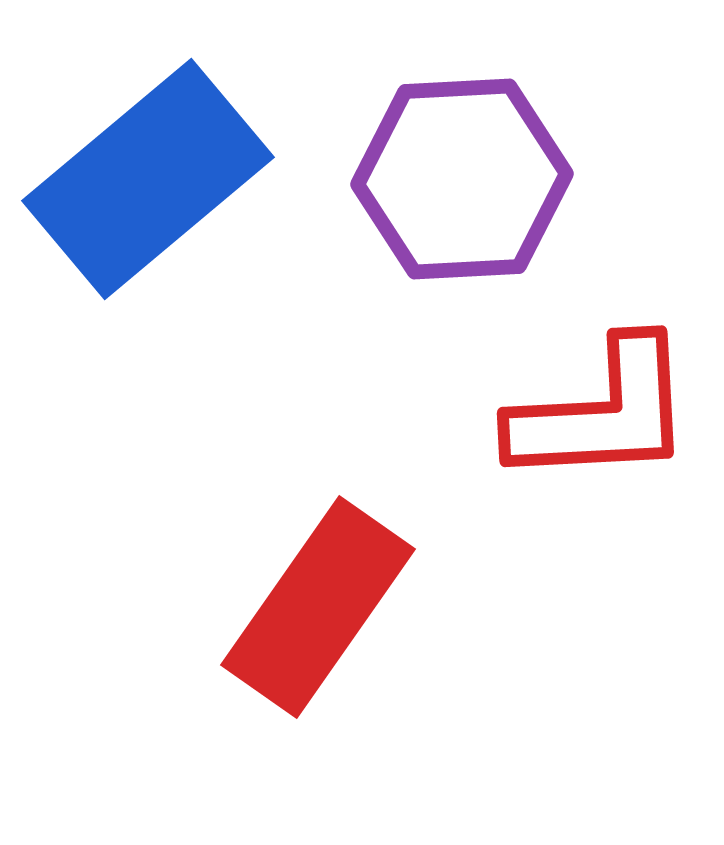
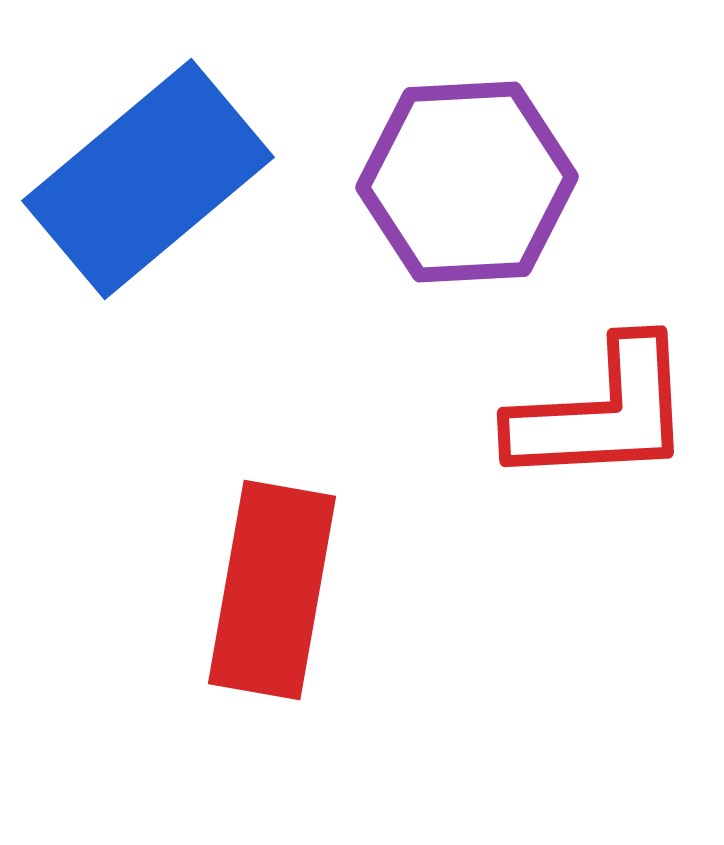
purple hexagon: moved 5 px right, 3 px down
red rectangle: moved 46 px left, 17 px up; rotated 25 degrees counterclockwise
